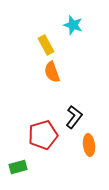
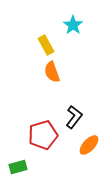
cyan star: rotated 18 degrees clockwise
orange ellipse: rotated 50 degrees clockwise
